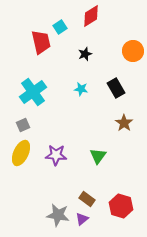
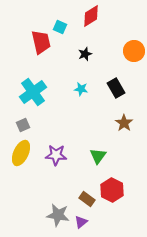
cyan square: rotated 32 degrees counterclockwise
orange circle: moved 1 px right
red hexagon: moved 9 px left, 16 px up; rotated 10 degrees clockwise
purple triangle: moved 1 px left, 3 px down
